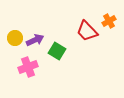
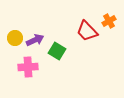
pink cross: rotated 18 degrees clockwise
